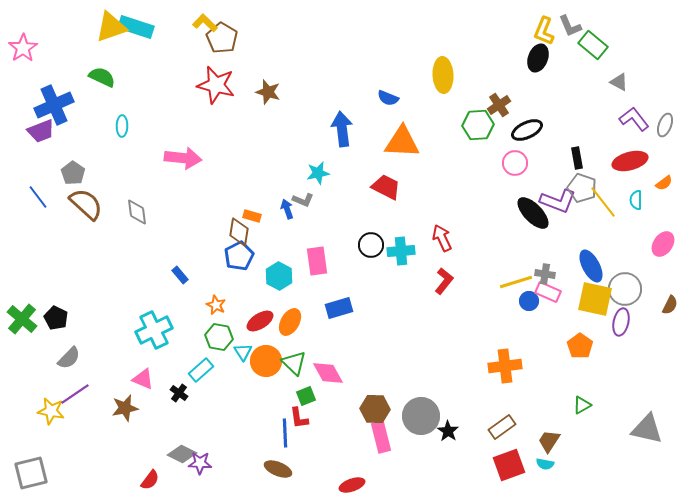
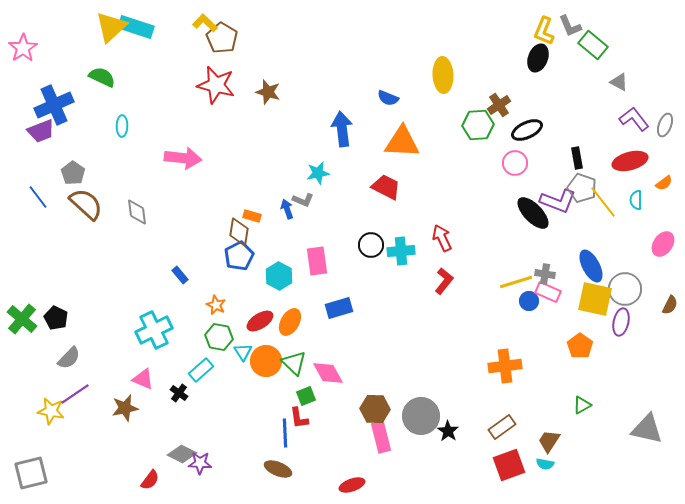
yellow triangle at (111, 27): rotated 24 degrees counterclockwise
